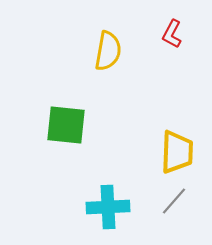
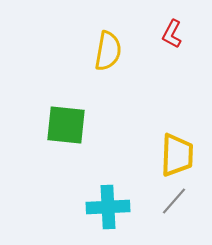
yellow trapezoid: moved 3 px down
